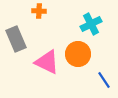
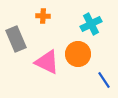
orange cross: moved 4 px right, 5 px down
